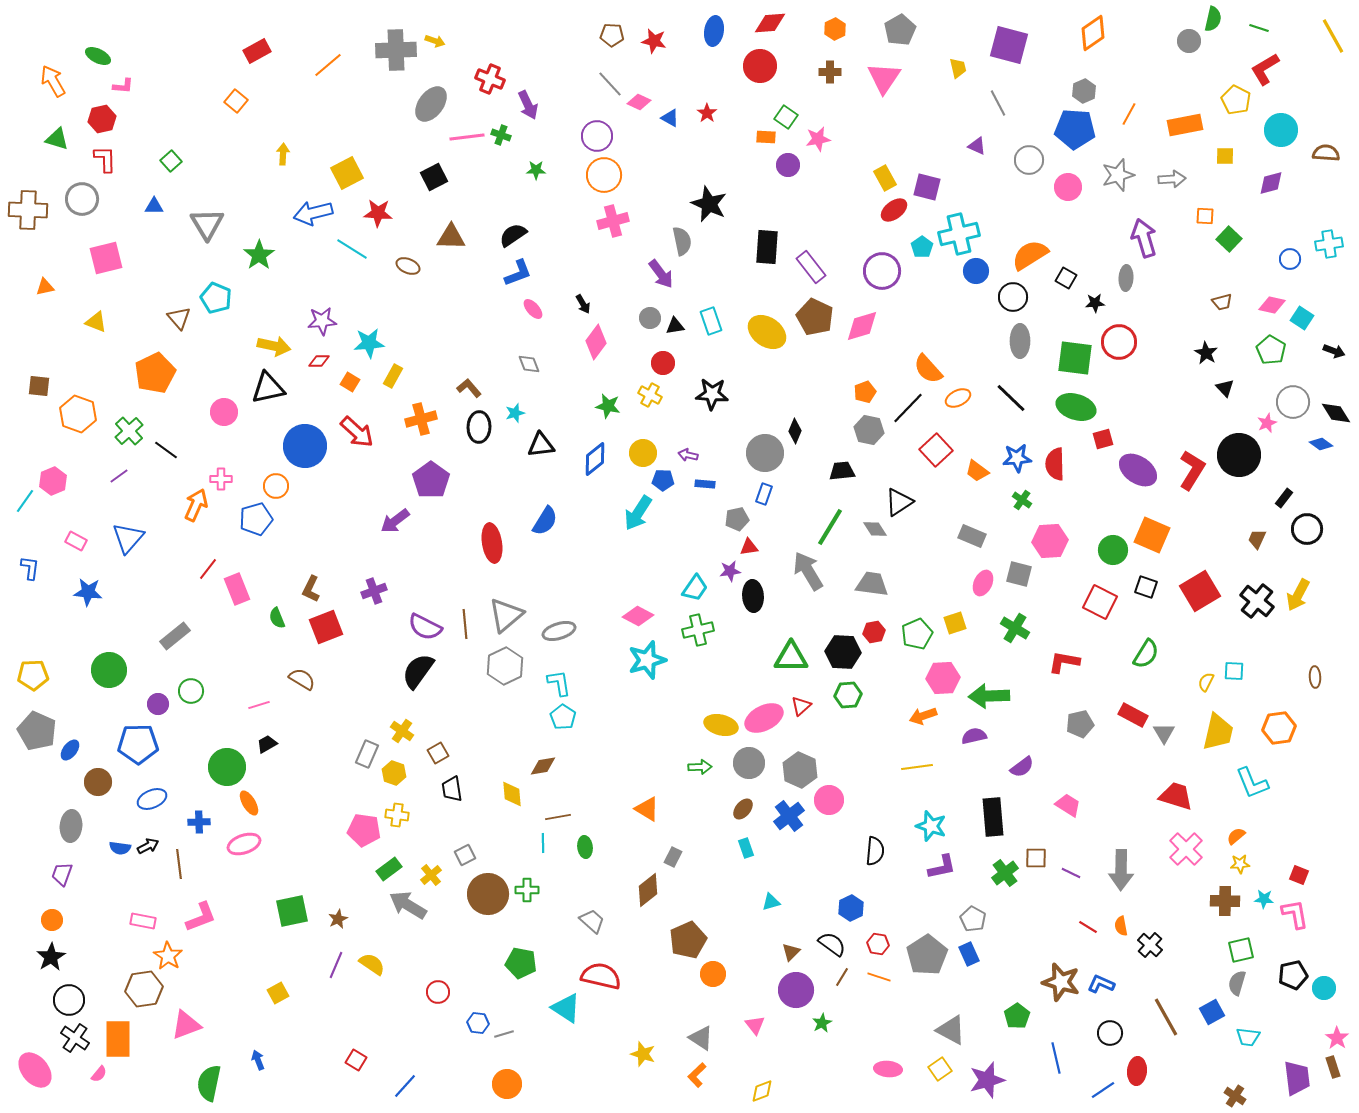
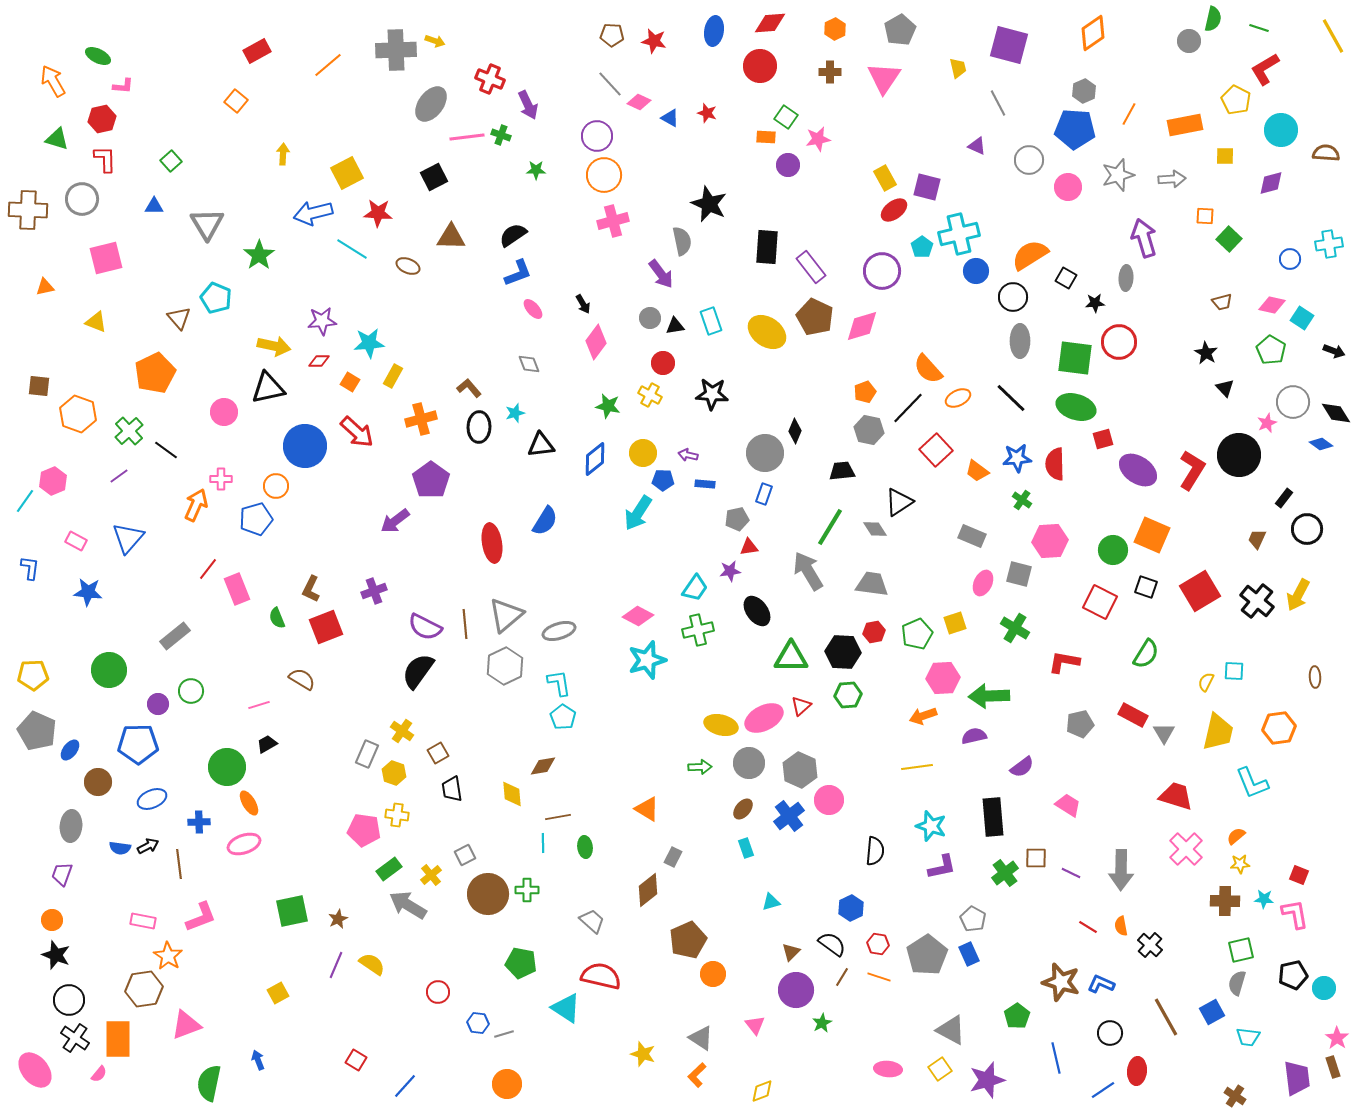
red star at (707, 113): rotated 18 degrees counterclockwise
black ellipse at (753, 596): moved 4 px right, 15 px down; rotated 32 degrees counterclockwise
black star at (51, 957): moved 5 px right, 2 px up; rotated 20 degrees counterclockwise
